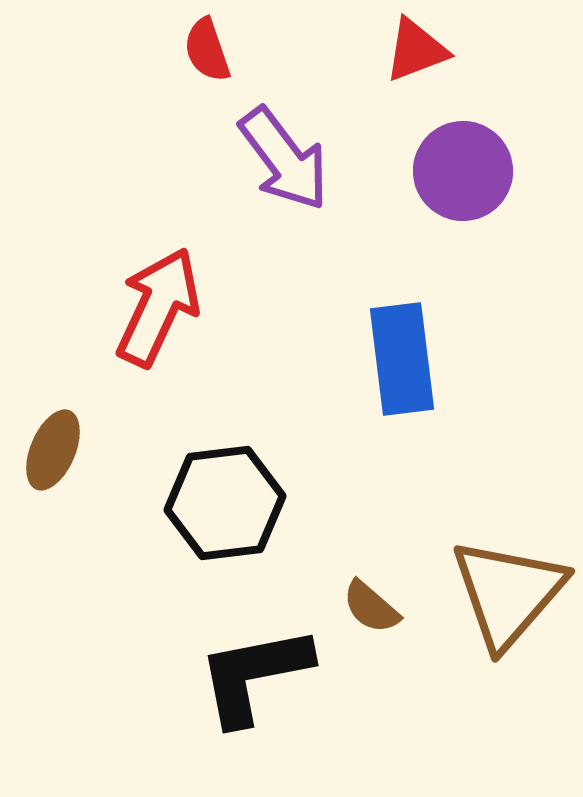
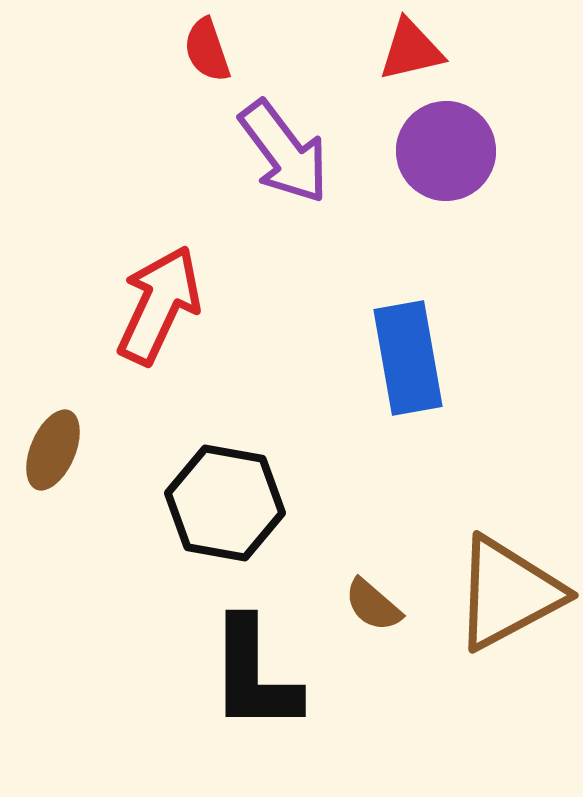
red triangle: moved 5 px left; rotated 8 degrees clockwise
purple arrow: moved 7 px up
purple circle: moved 17 px left, 20 px up
red arrow: moved 1 px right, 2 px up
blue rectangle: moved 6 px right, 1 px up; rotated 3 degrees counterclockwise
black hexagon: rotated 17 degrees clockwise
brown triangle: rotated 21 degrees clockwise
brown semicircle: moved 2 px right, 2 px up
black L-shape: rotated 79 degrees counterclockwise
